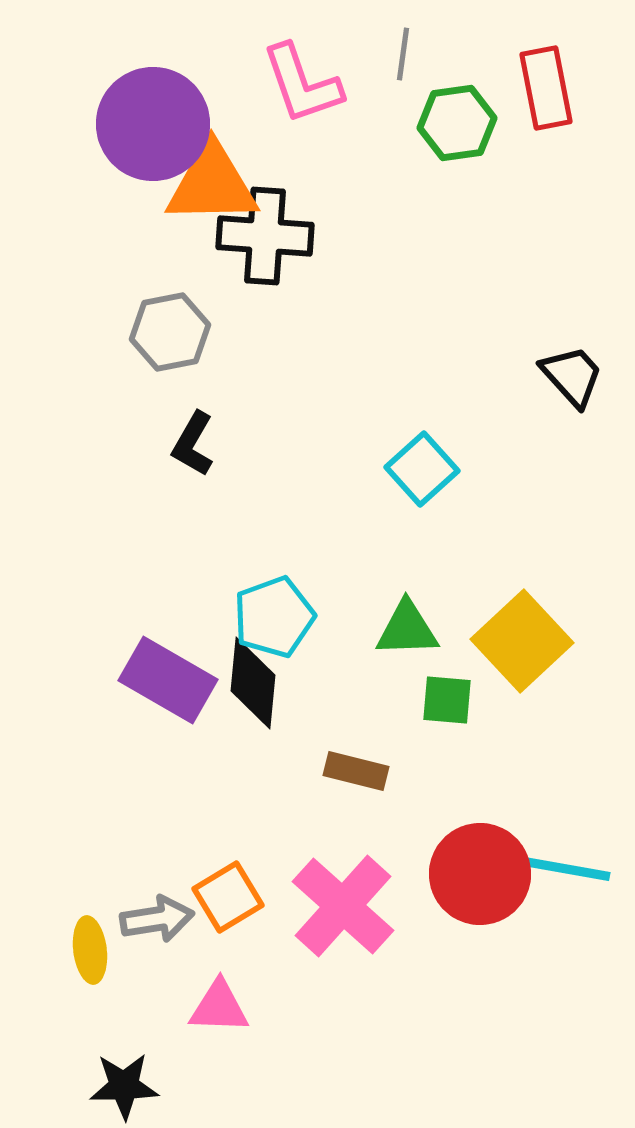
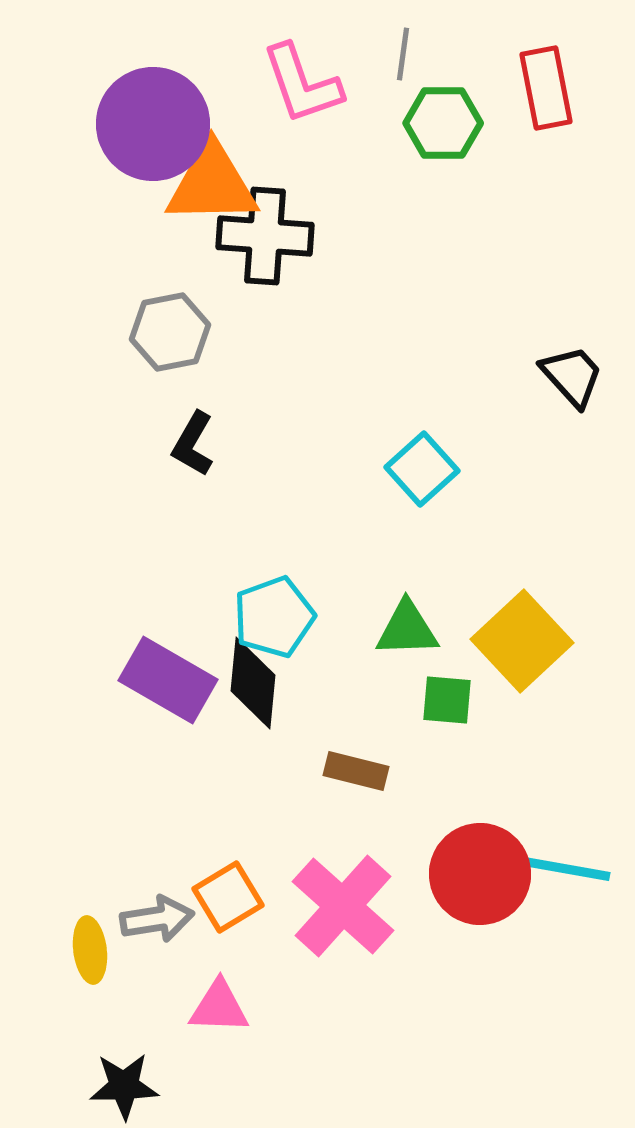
green hexagon: moved 14 px left; rotated 8 degrees clockwise
